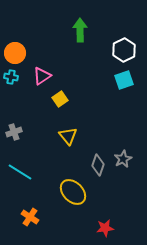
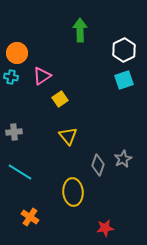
orange circle: moved 2 px right
gray cross: rotated 14 degrees clockwise
yellow ellipse: rotated 40 degrees clockwise
